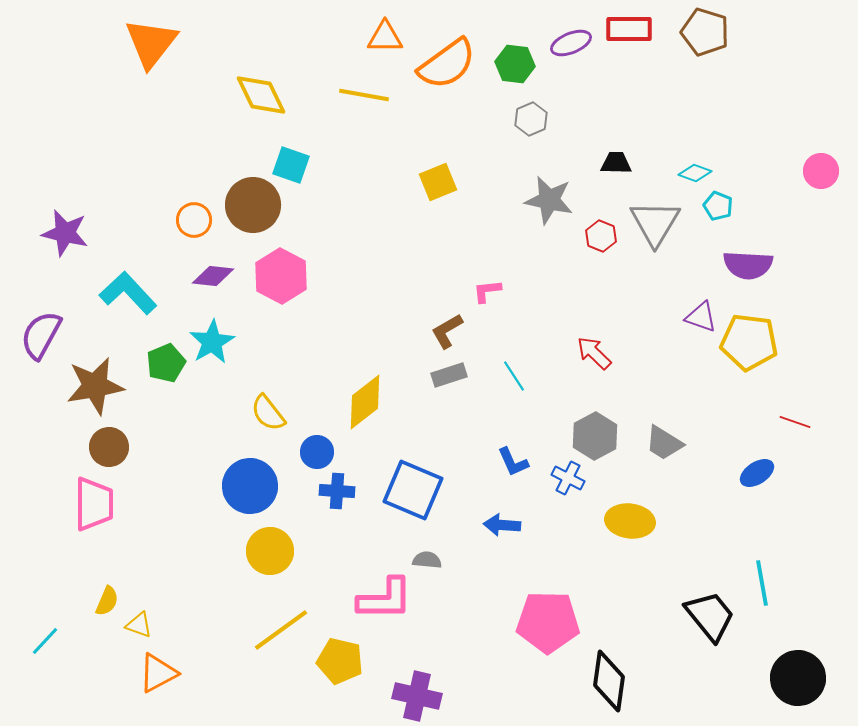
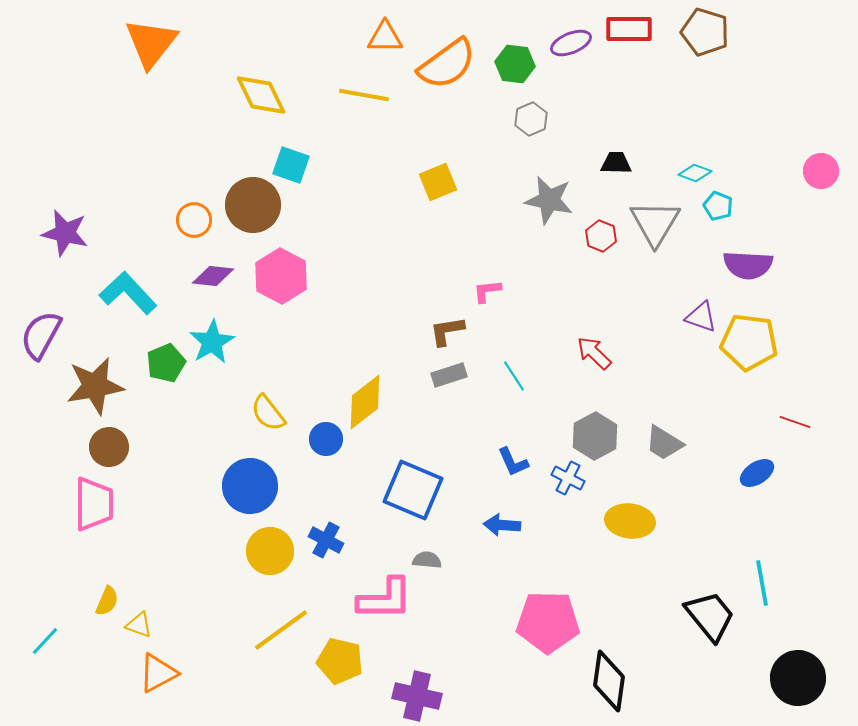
brown L-shape at (447, 331): rotated 21 degrees clockwise
blue circle at (317, 452): moved 9 px right, 13 px up
blue cross at (337, 491): moved 11 px left, 49 px down; rotated 24 degrees clockwise
